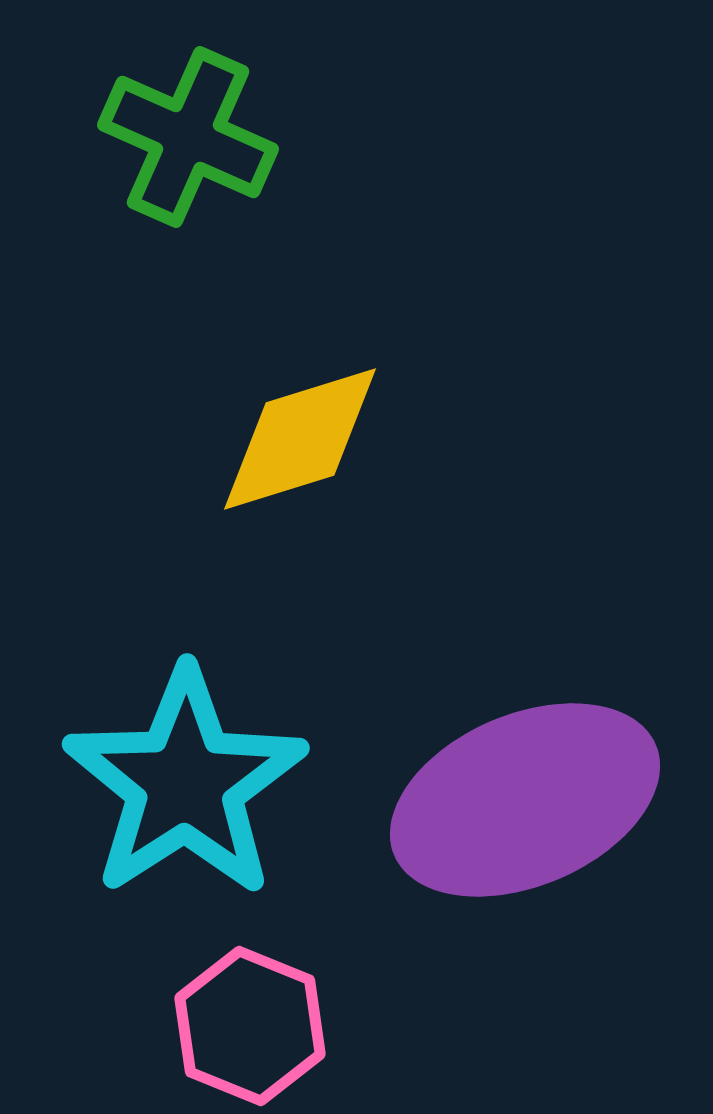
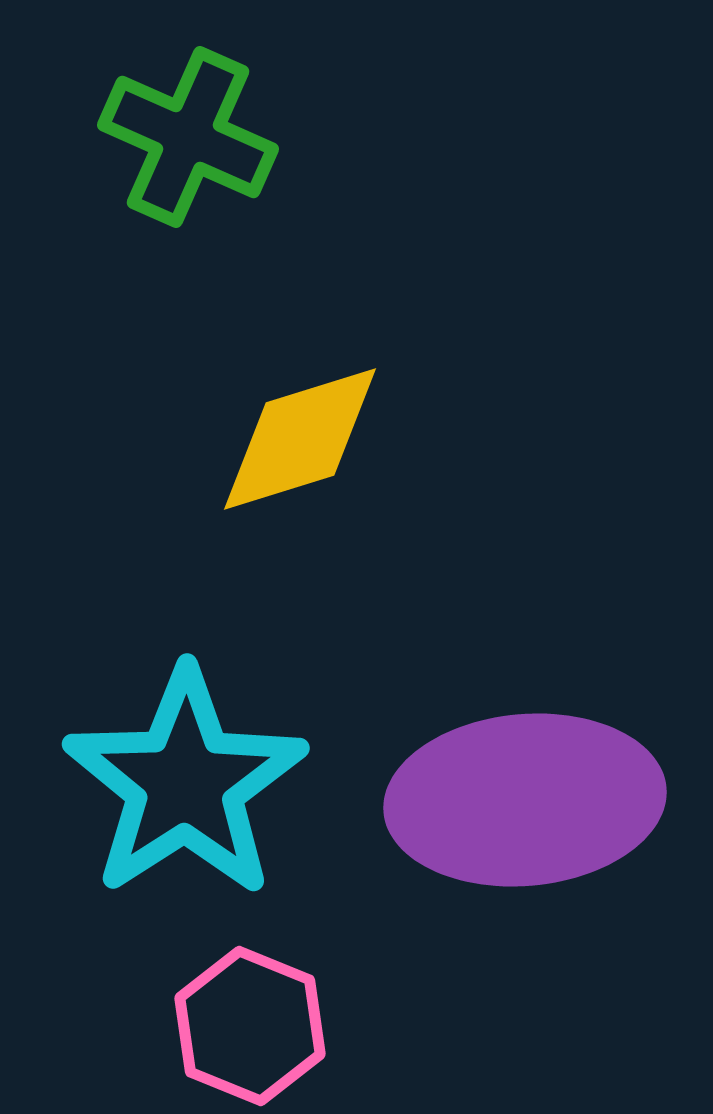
purple ellipse: rotated 18 degrees clockwise
